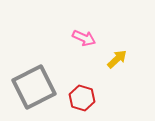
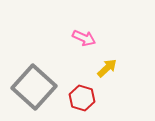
yellow arrow: moved 10 px left, 9 px down
gray square: rotated 21 degrees counterclockwise
